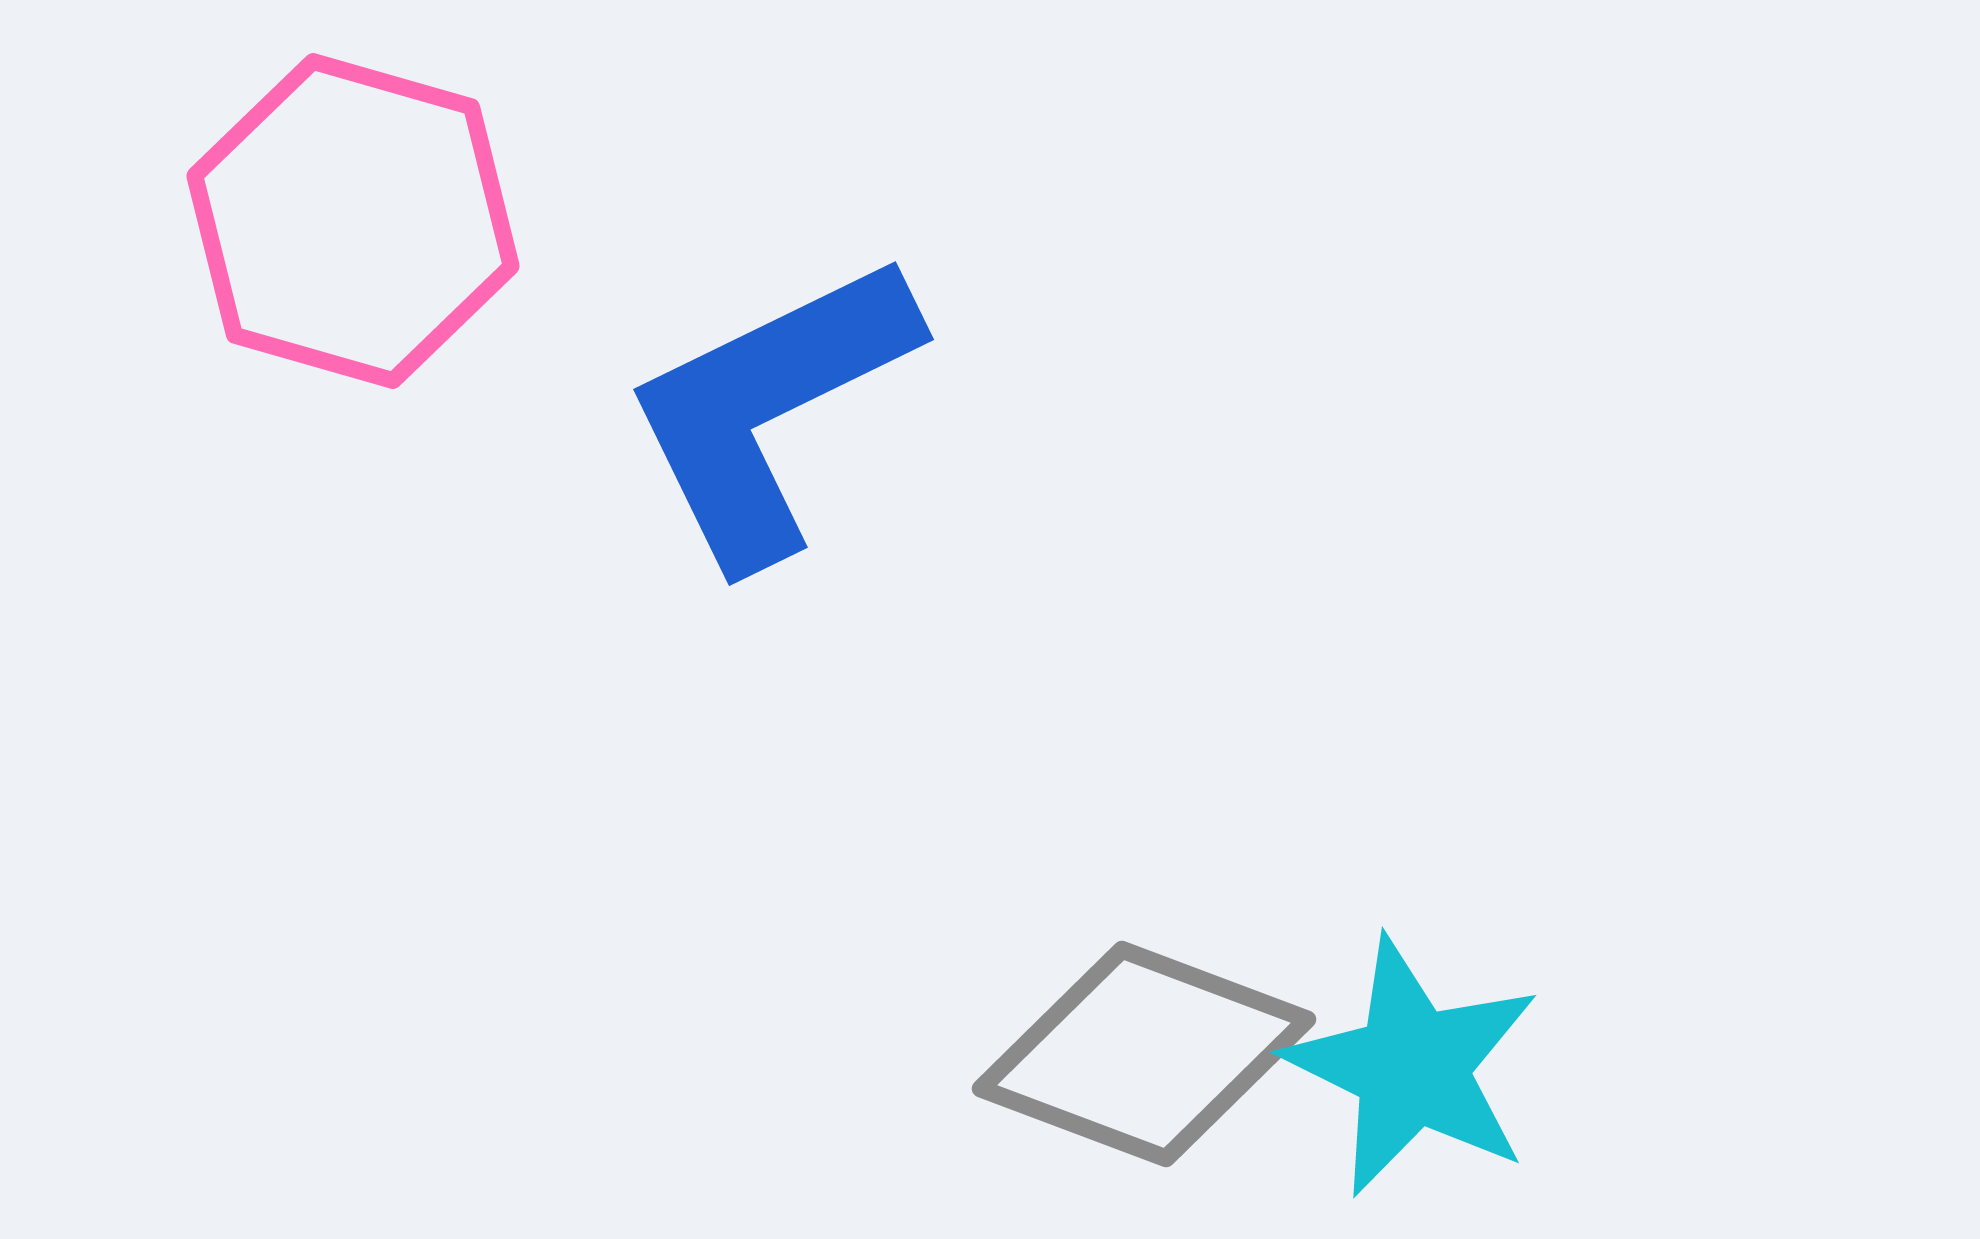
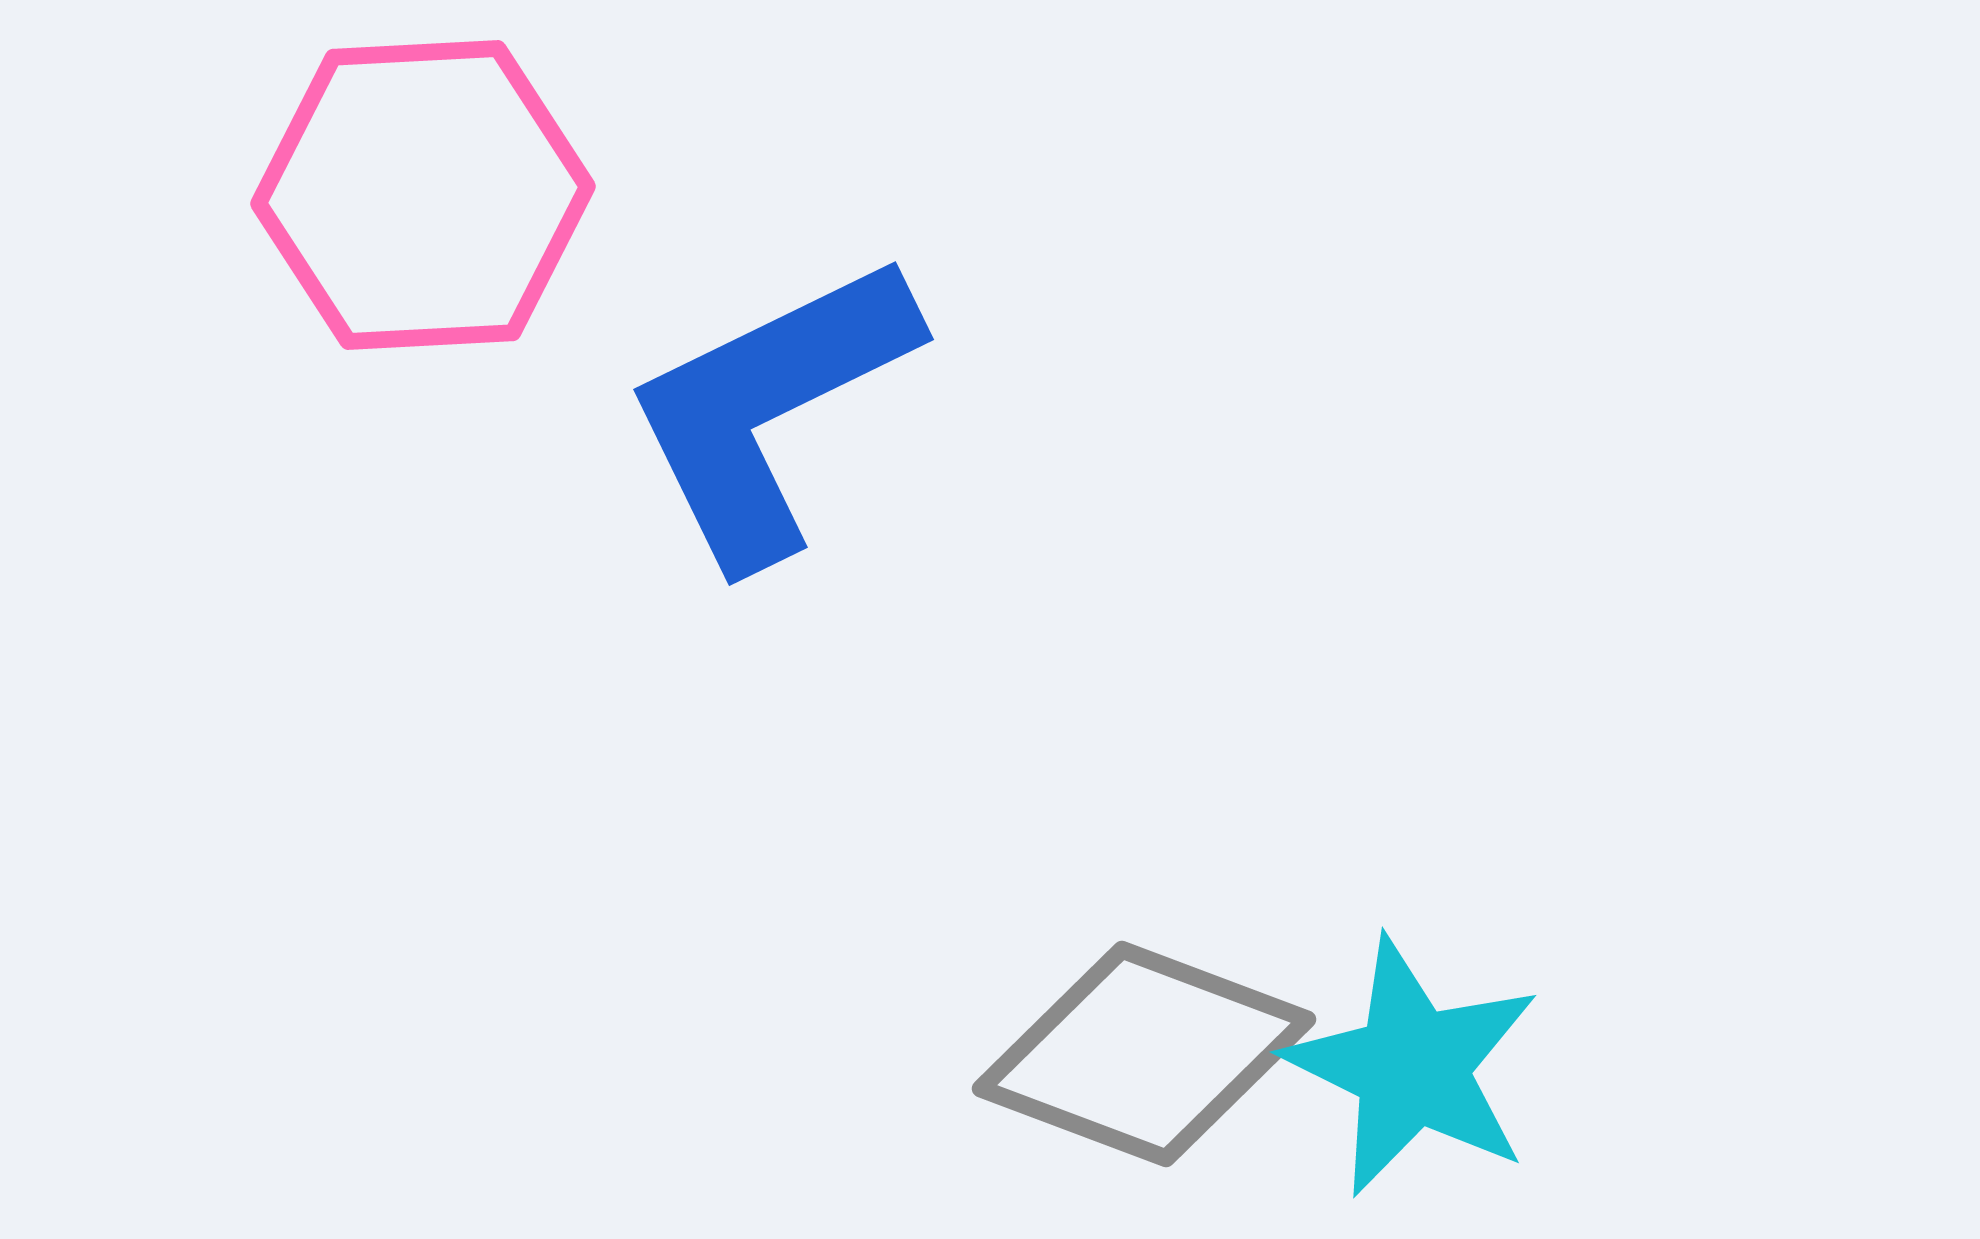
pink hexagon: moved 70 px right, 26 px up; rotated 19 degrees counterclockwise
